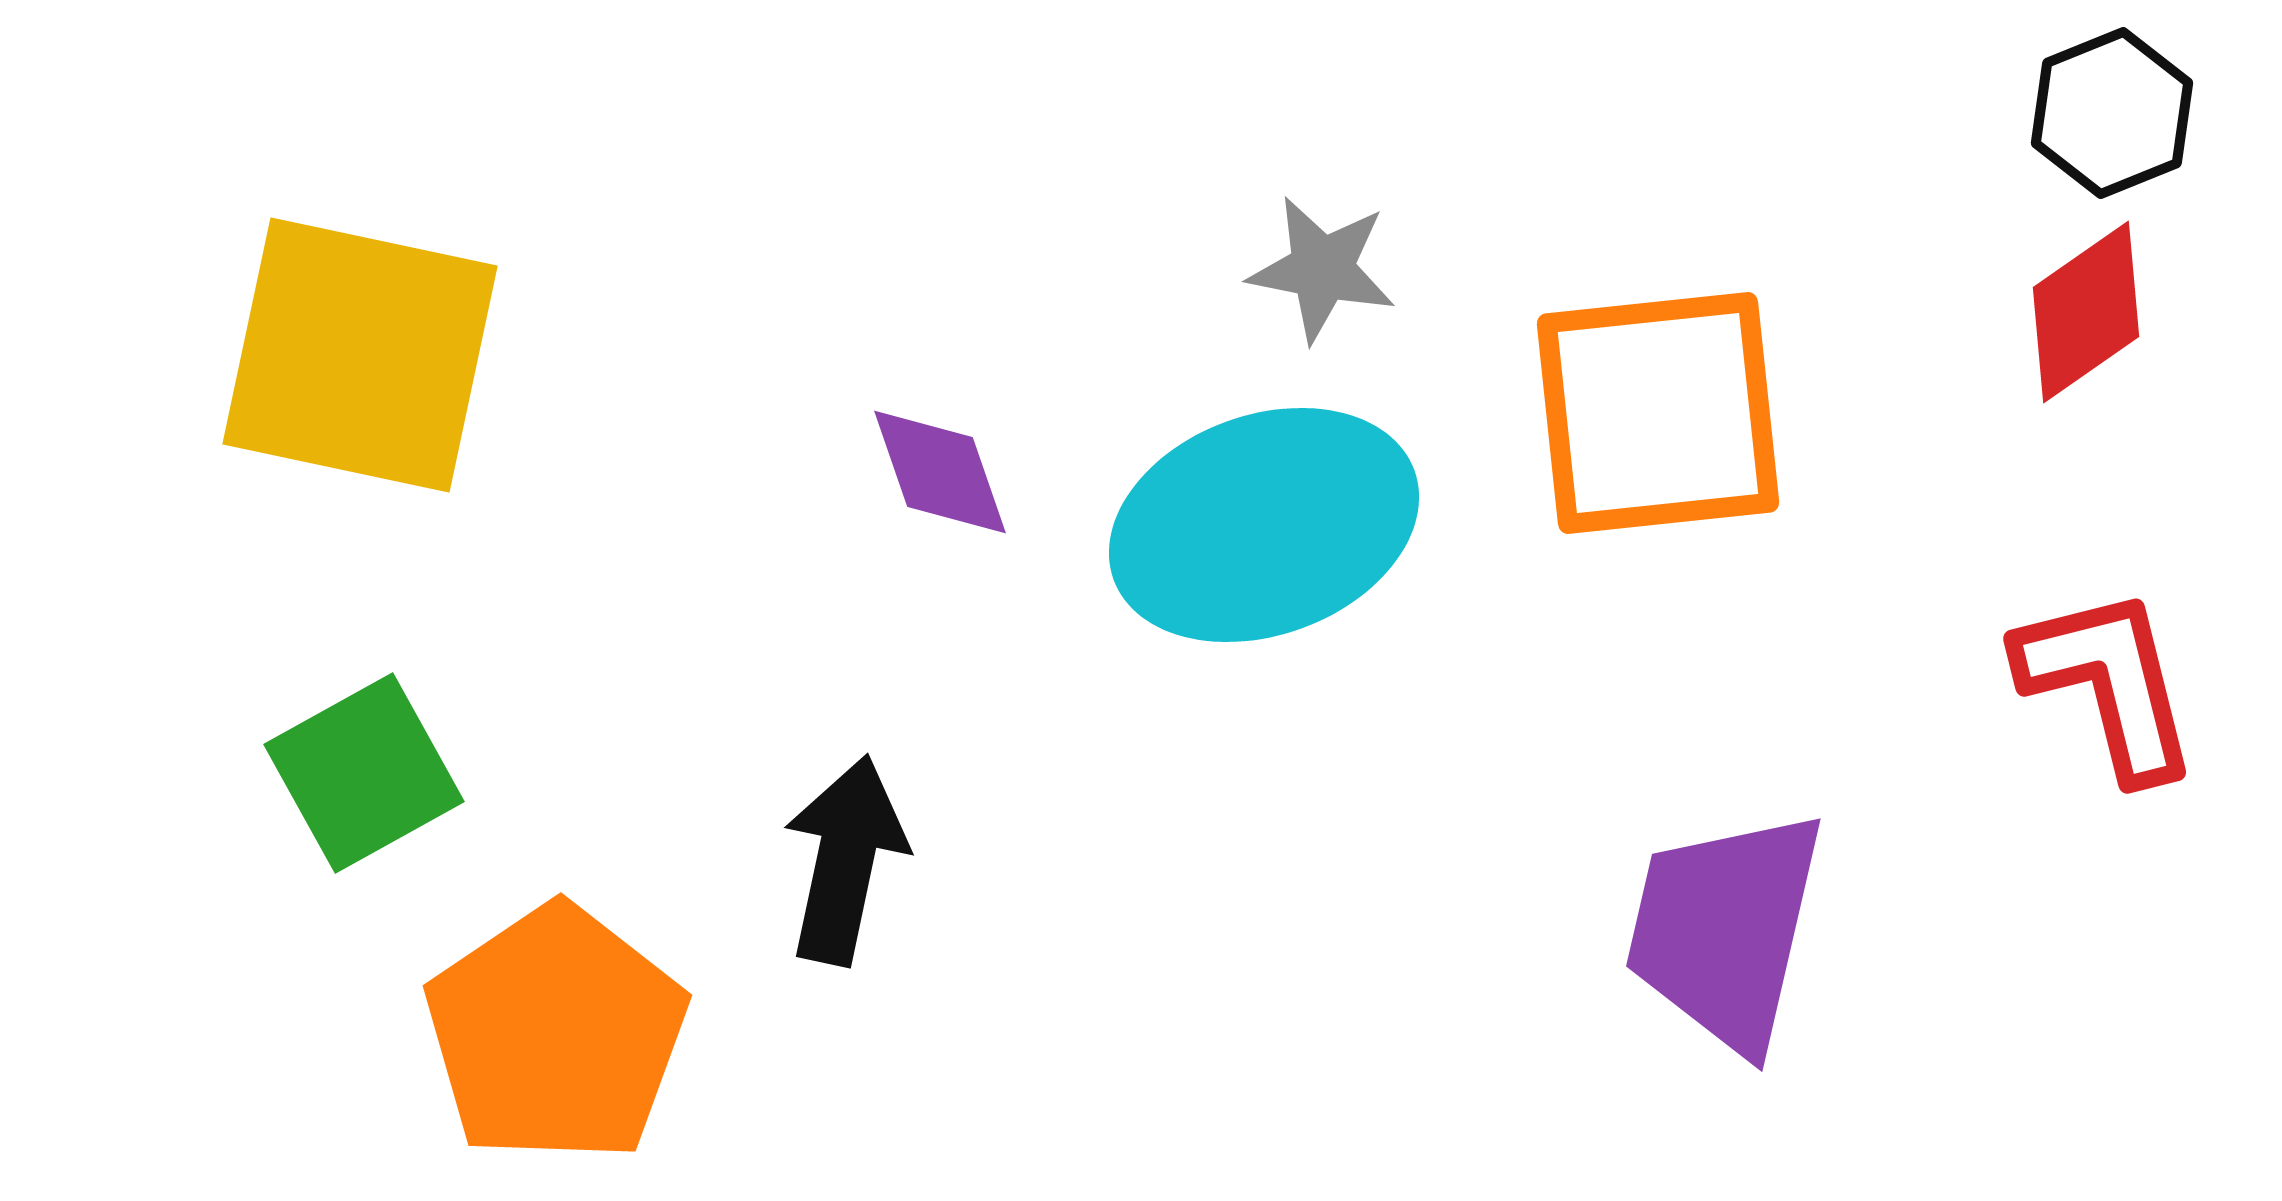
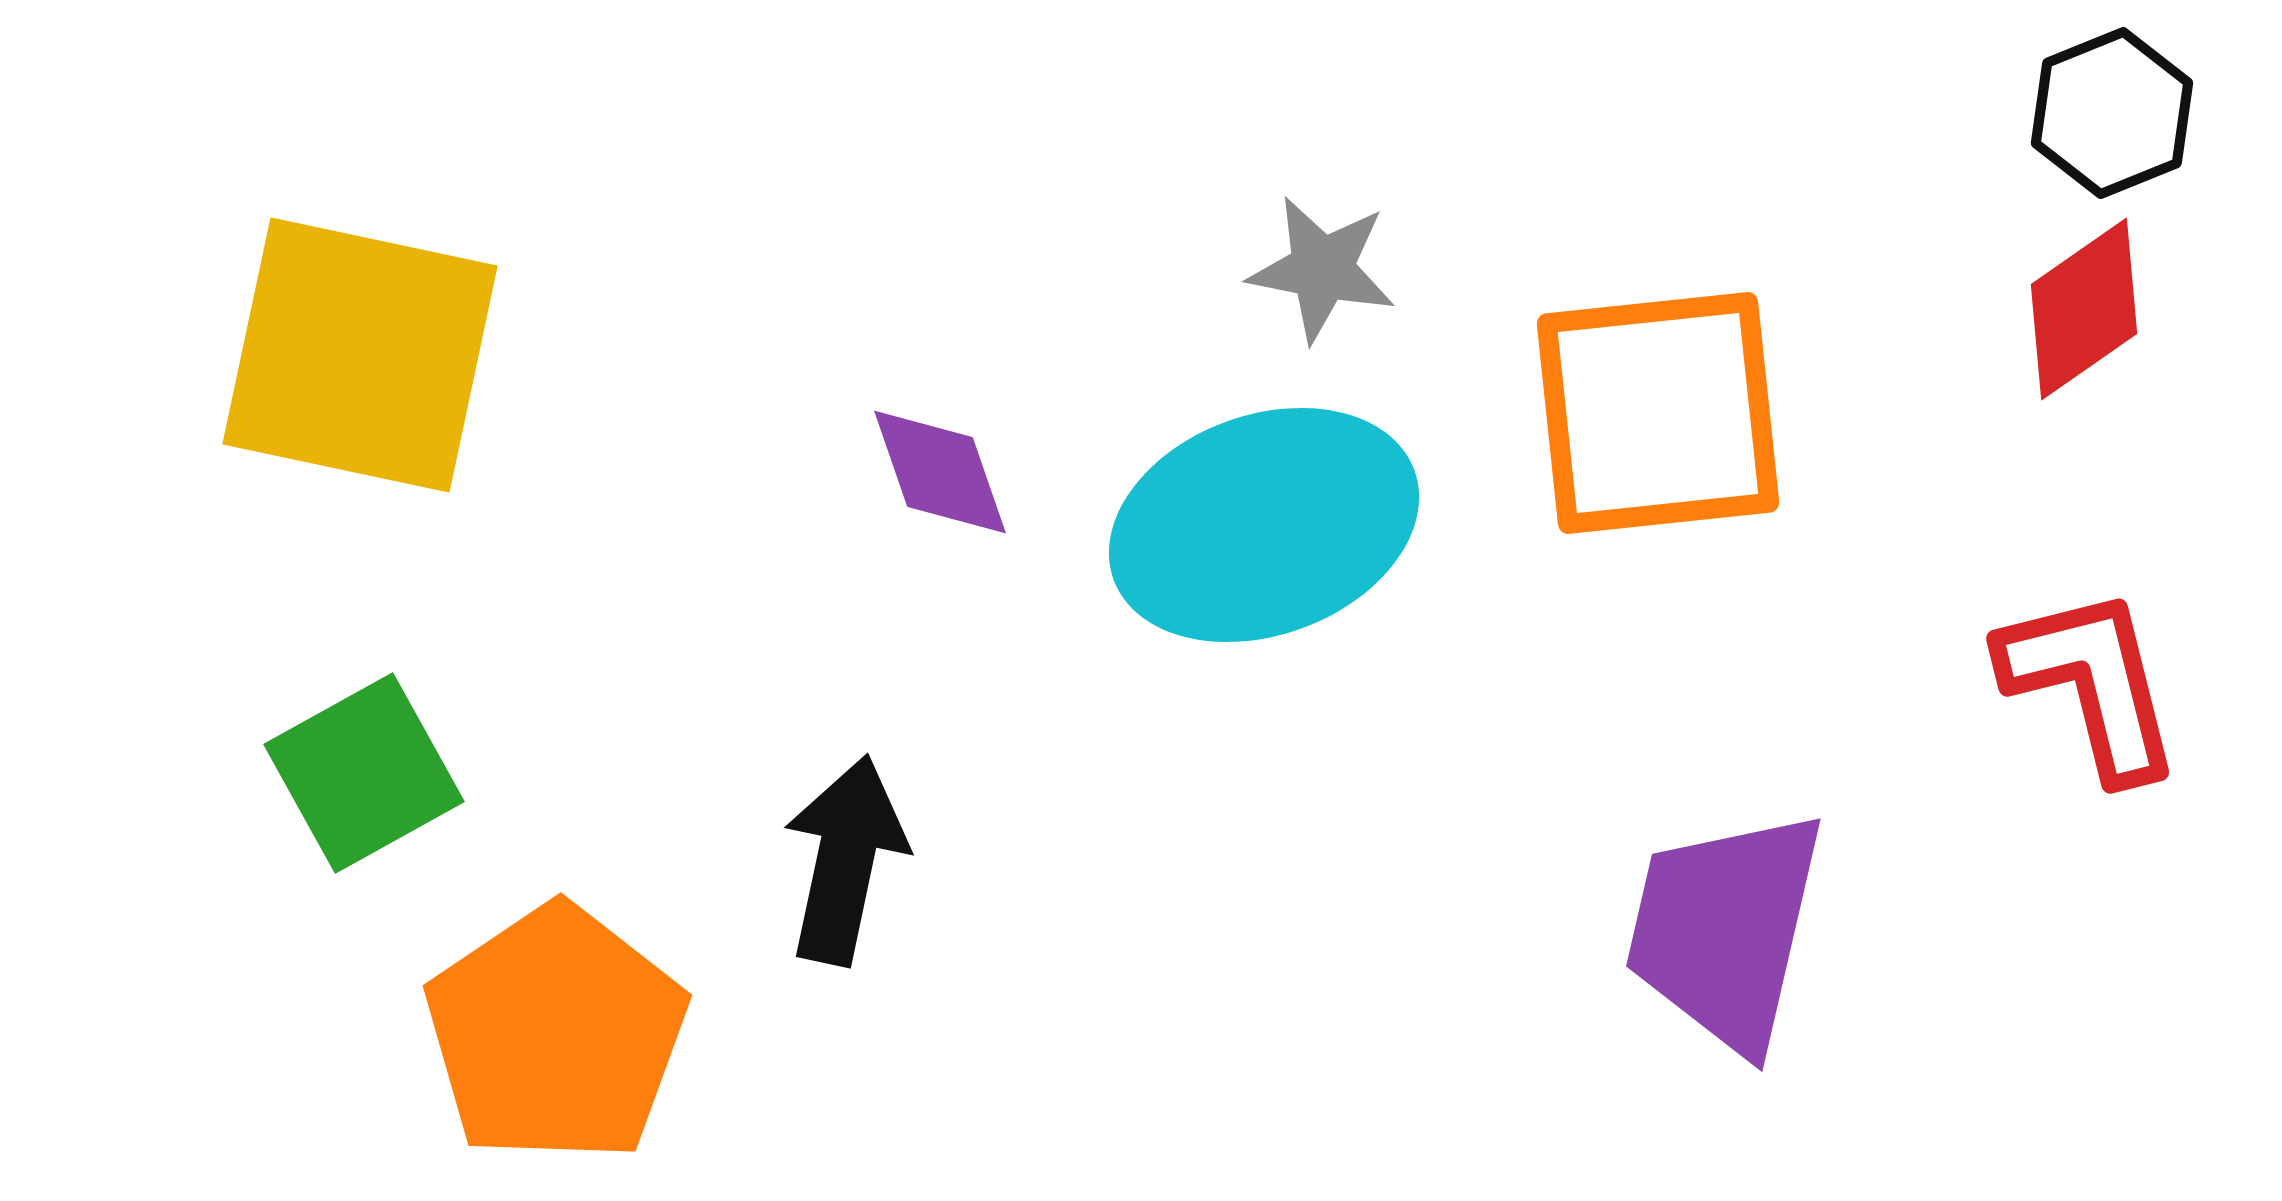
red diamond: moved 2 px left, 3 px up
red L-shape: moved 17 px left
